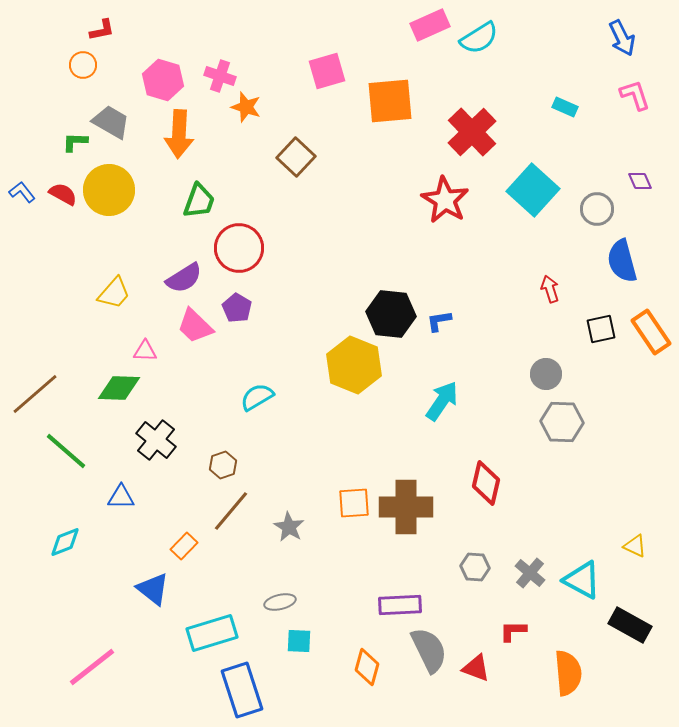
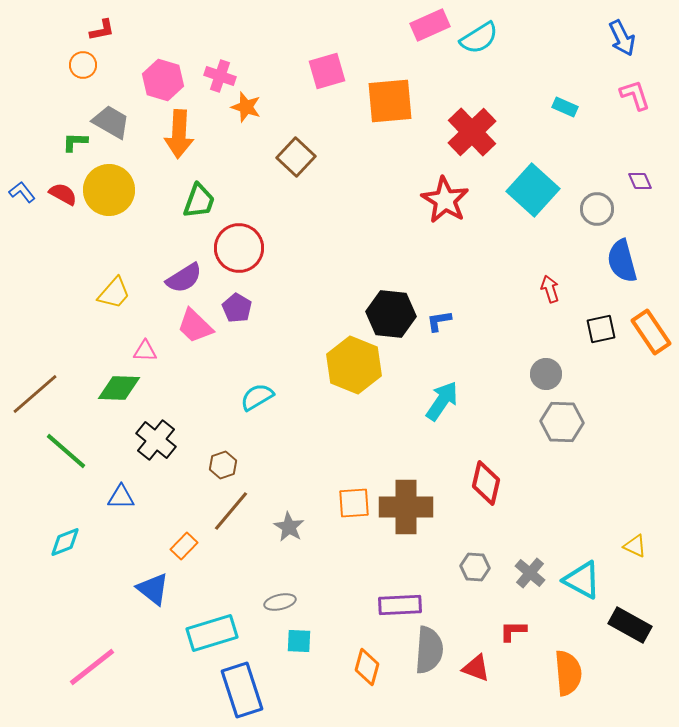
gray semicircle at (429, 650): rotated 30 degrees clockwise
